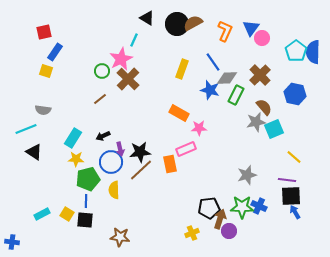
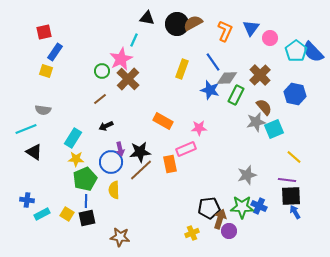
black triangle at (147, 18): rotated 21 degrees counterclockwise
pink circle at (262, 38): moved 8 px right
blue semicircle at (313, 52): rotated 45 degrees counterclockwise
orange rectangle at (179, 113): moved 16 px left, 8 px down
black arrow at (103, 136): moved 3 px right, 10 px up
green pentagon at (88, 179): moved 3 px left; rotated 10 degrees counterclockwise
black square at (85, 220): moved 2 px right, 2 px up; rotated 18 degrees counterclockwise
blue cross at (12, 242): moved 15 px right, 42 px up
